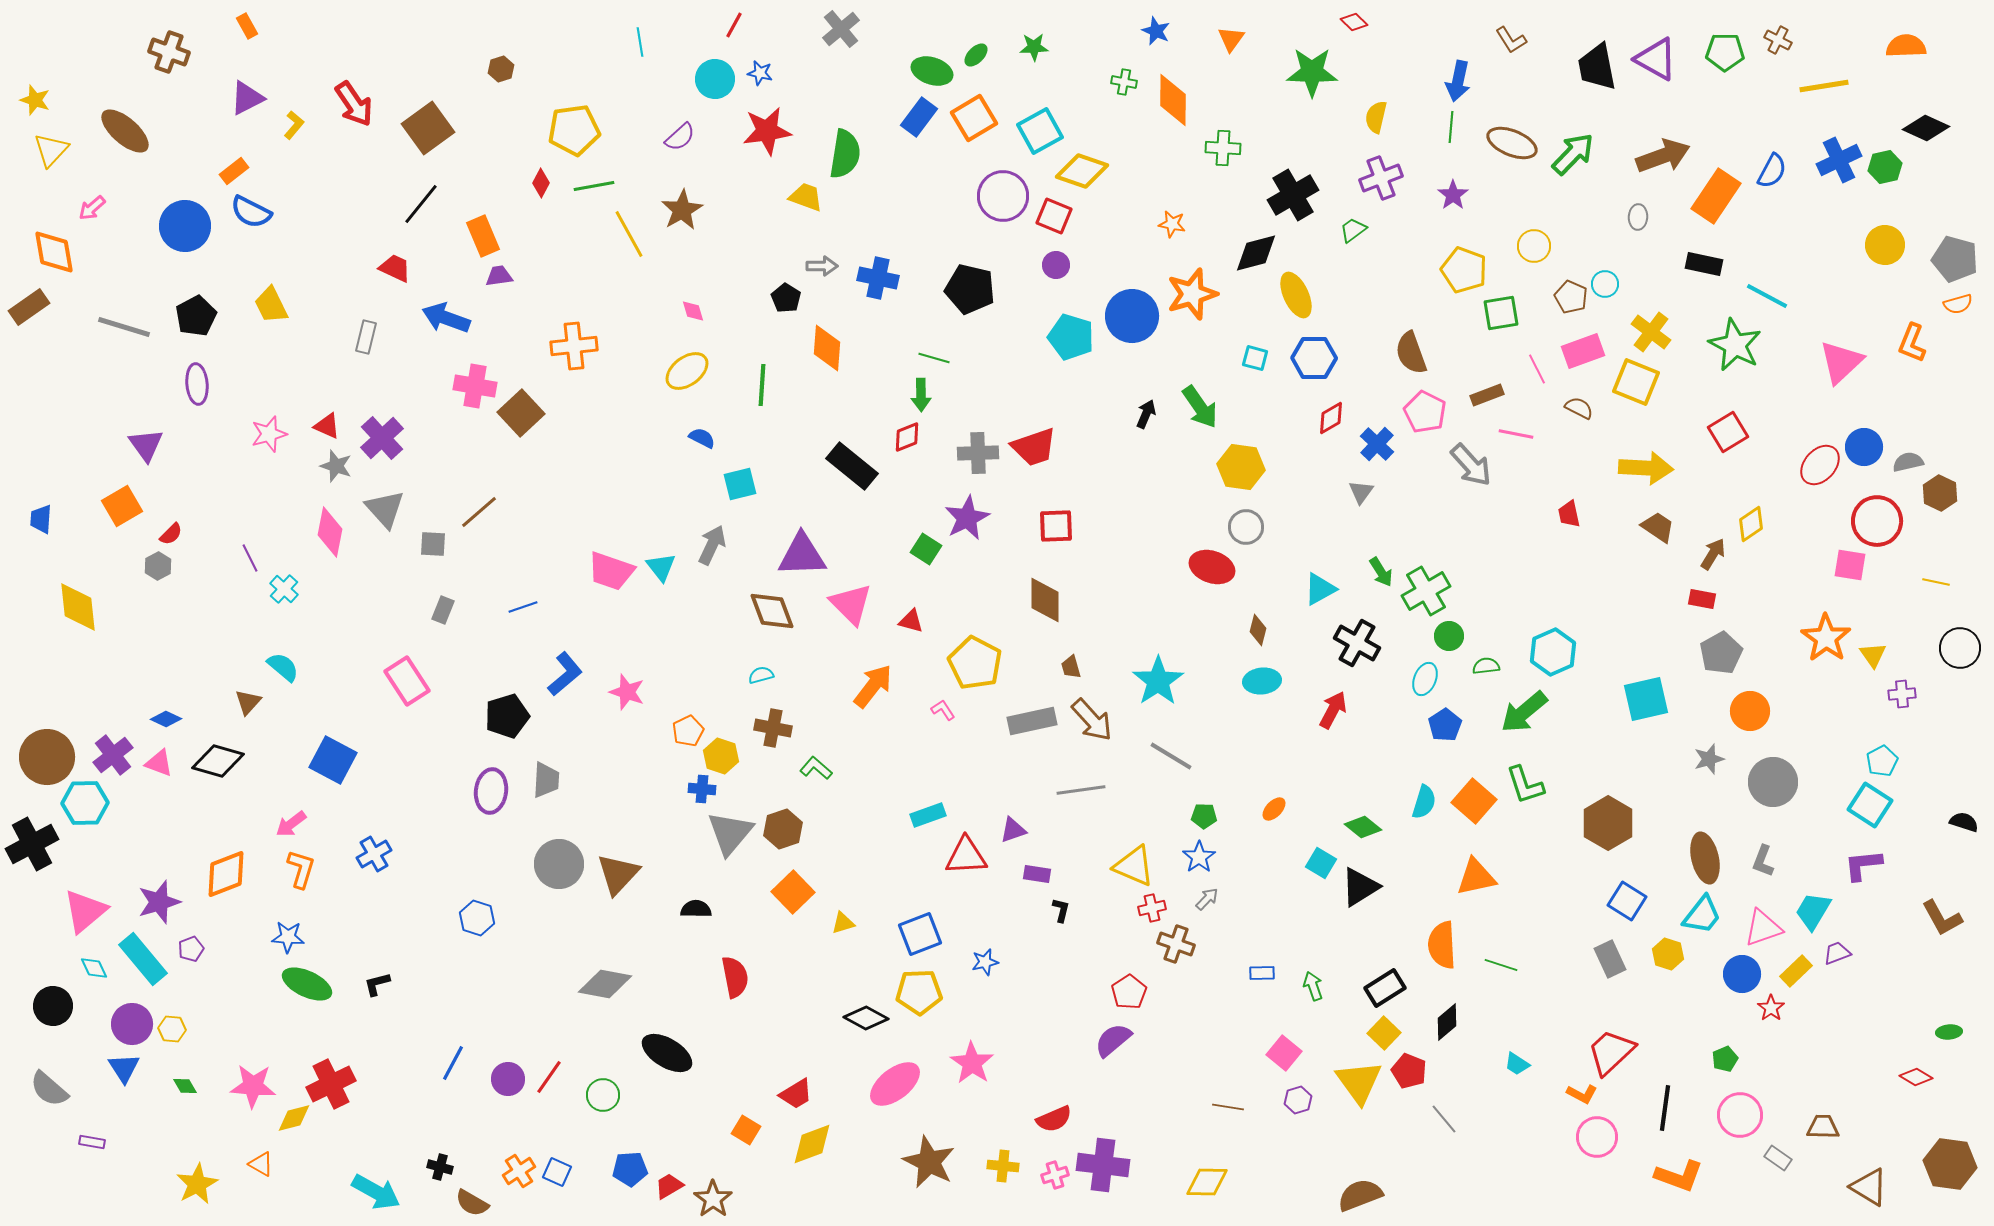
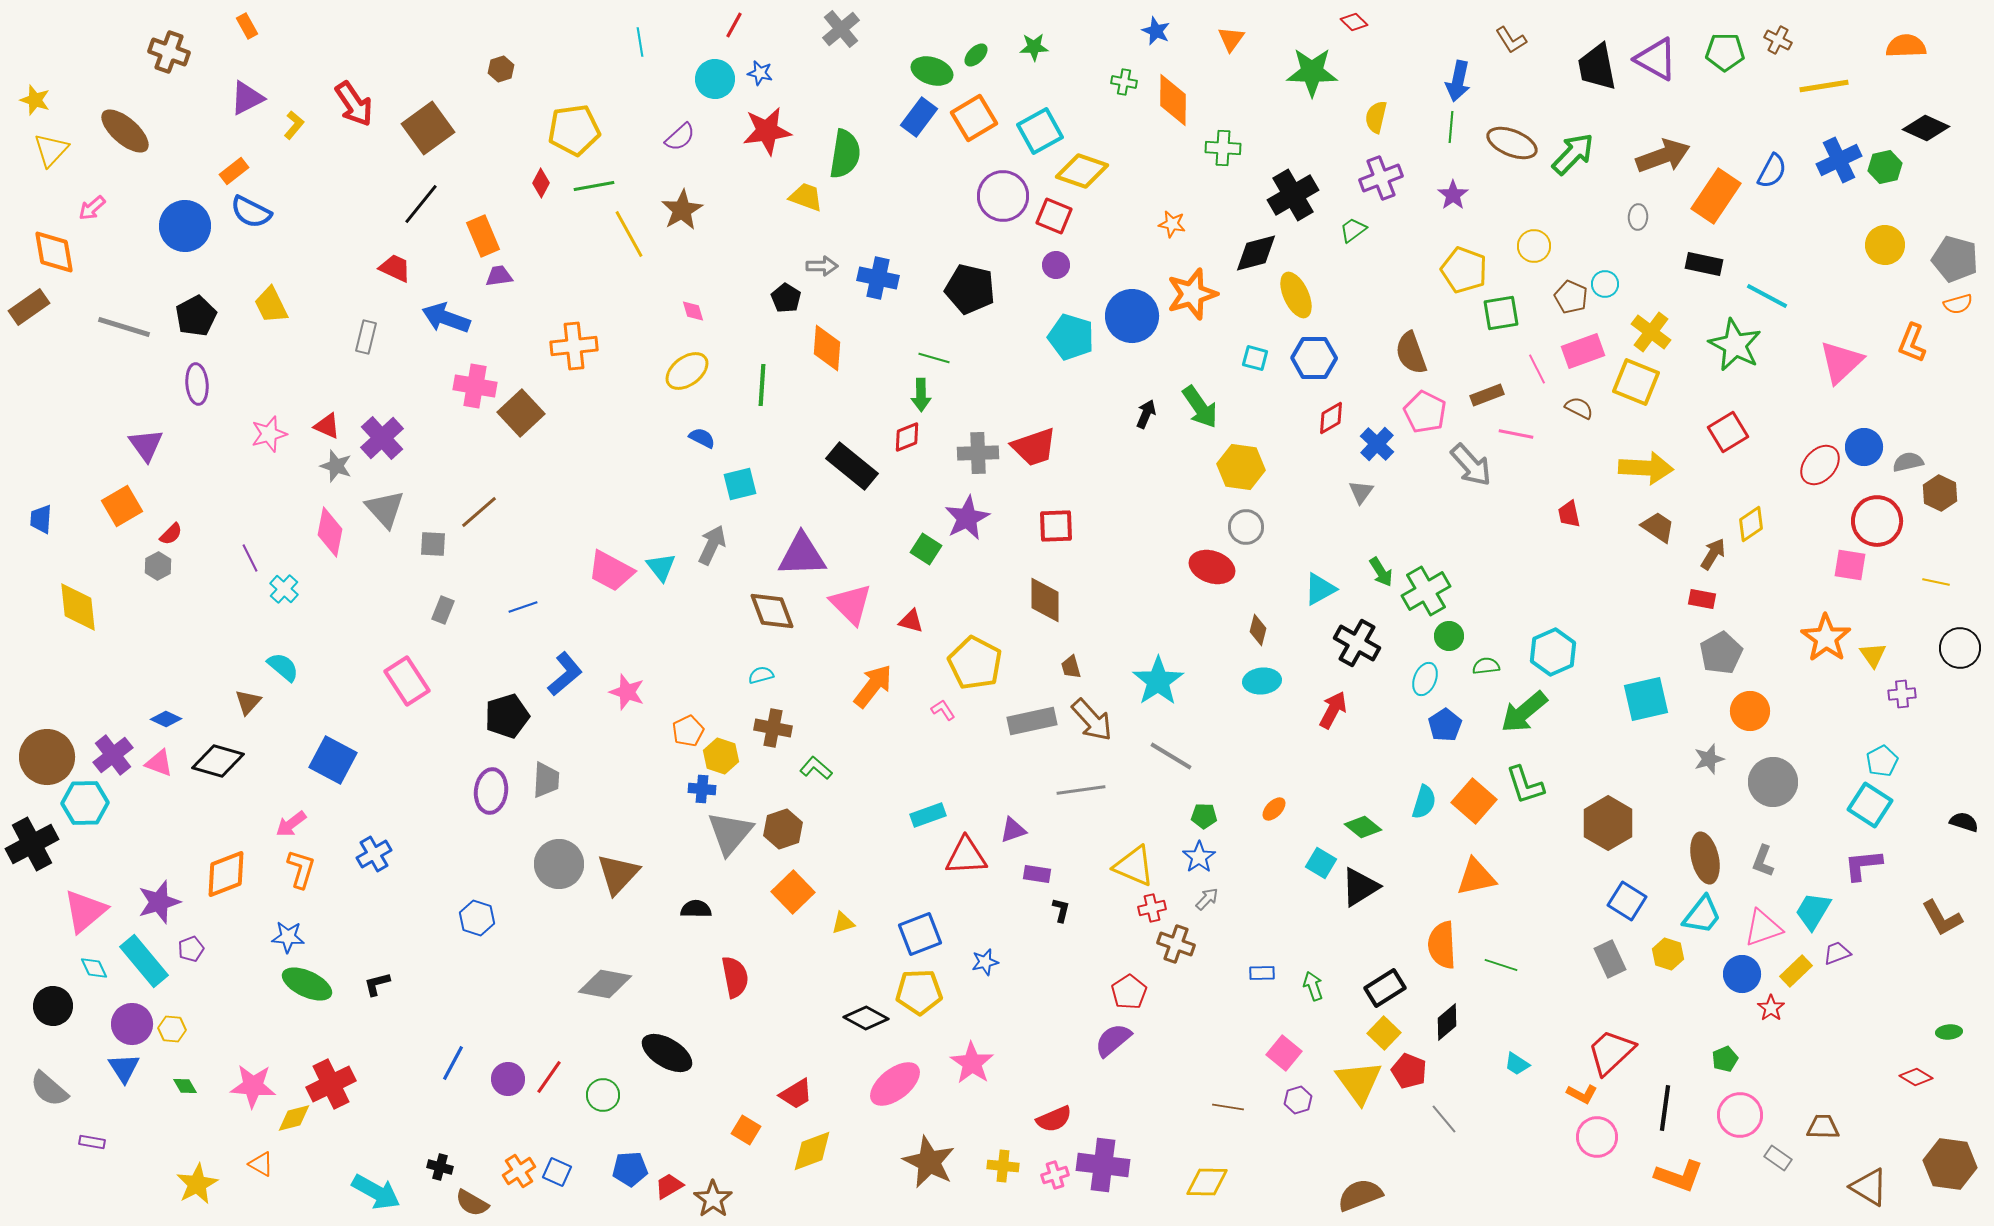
pink trapezoid at (611, 571): rotated 9 degrees clockwise
cyan rectangle at (143, 959): moved 1 px right, 2 px down
yellow diamond at (812, 1144): moved 7 px down
